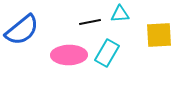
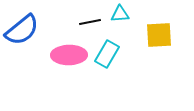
cyan rectangle: moved 1 px down
